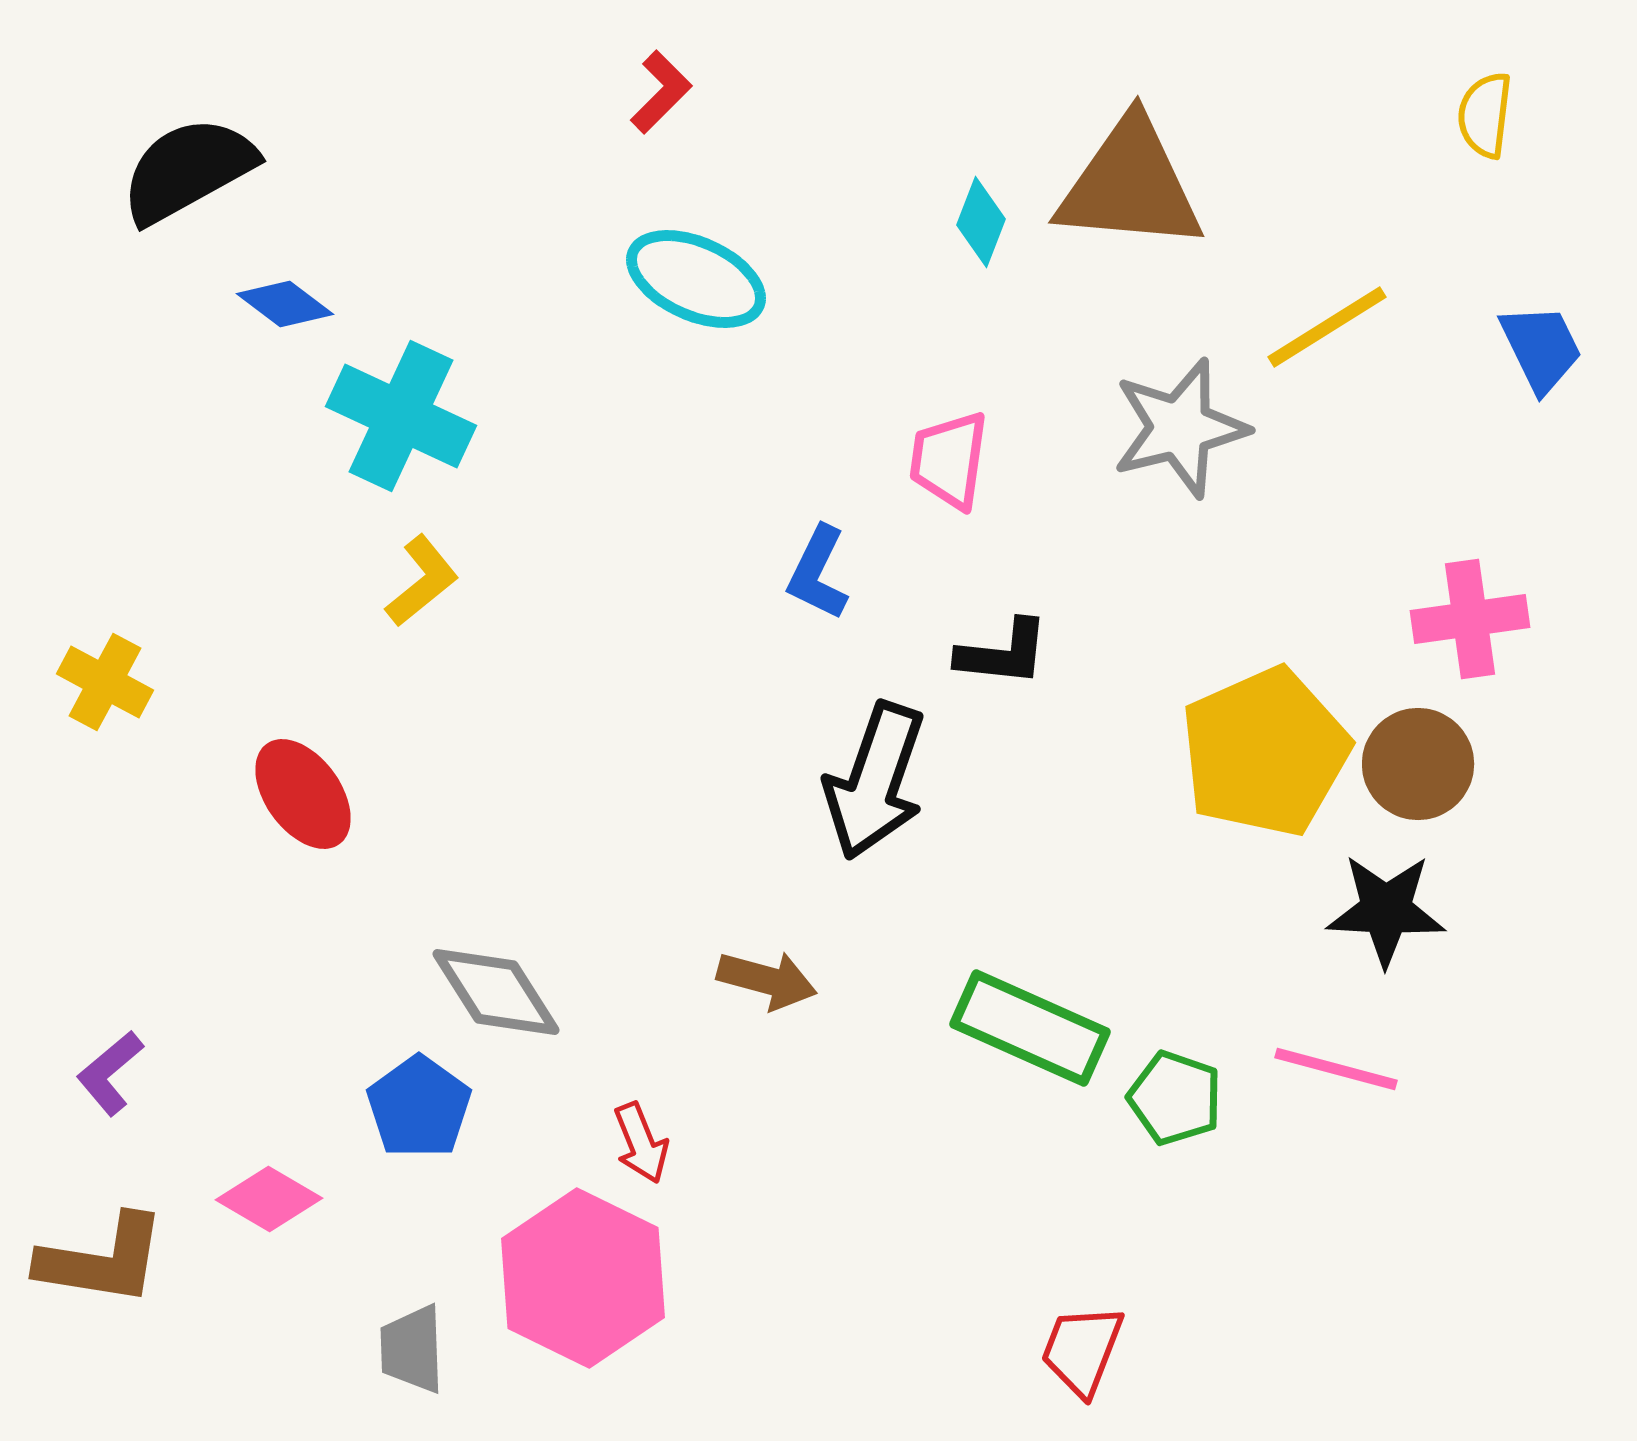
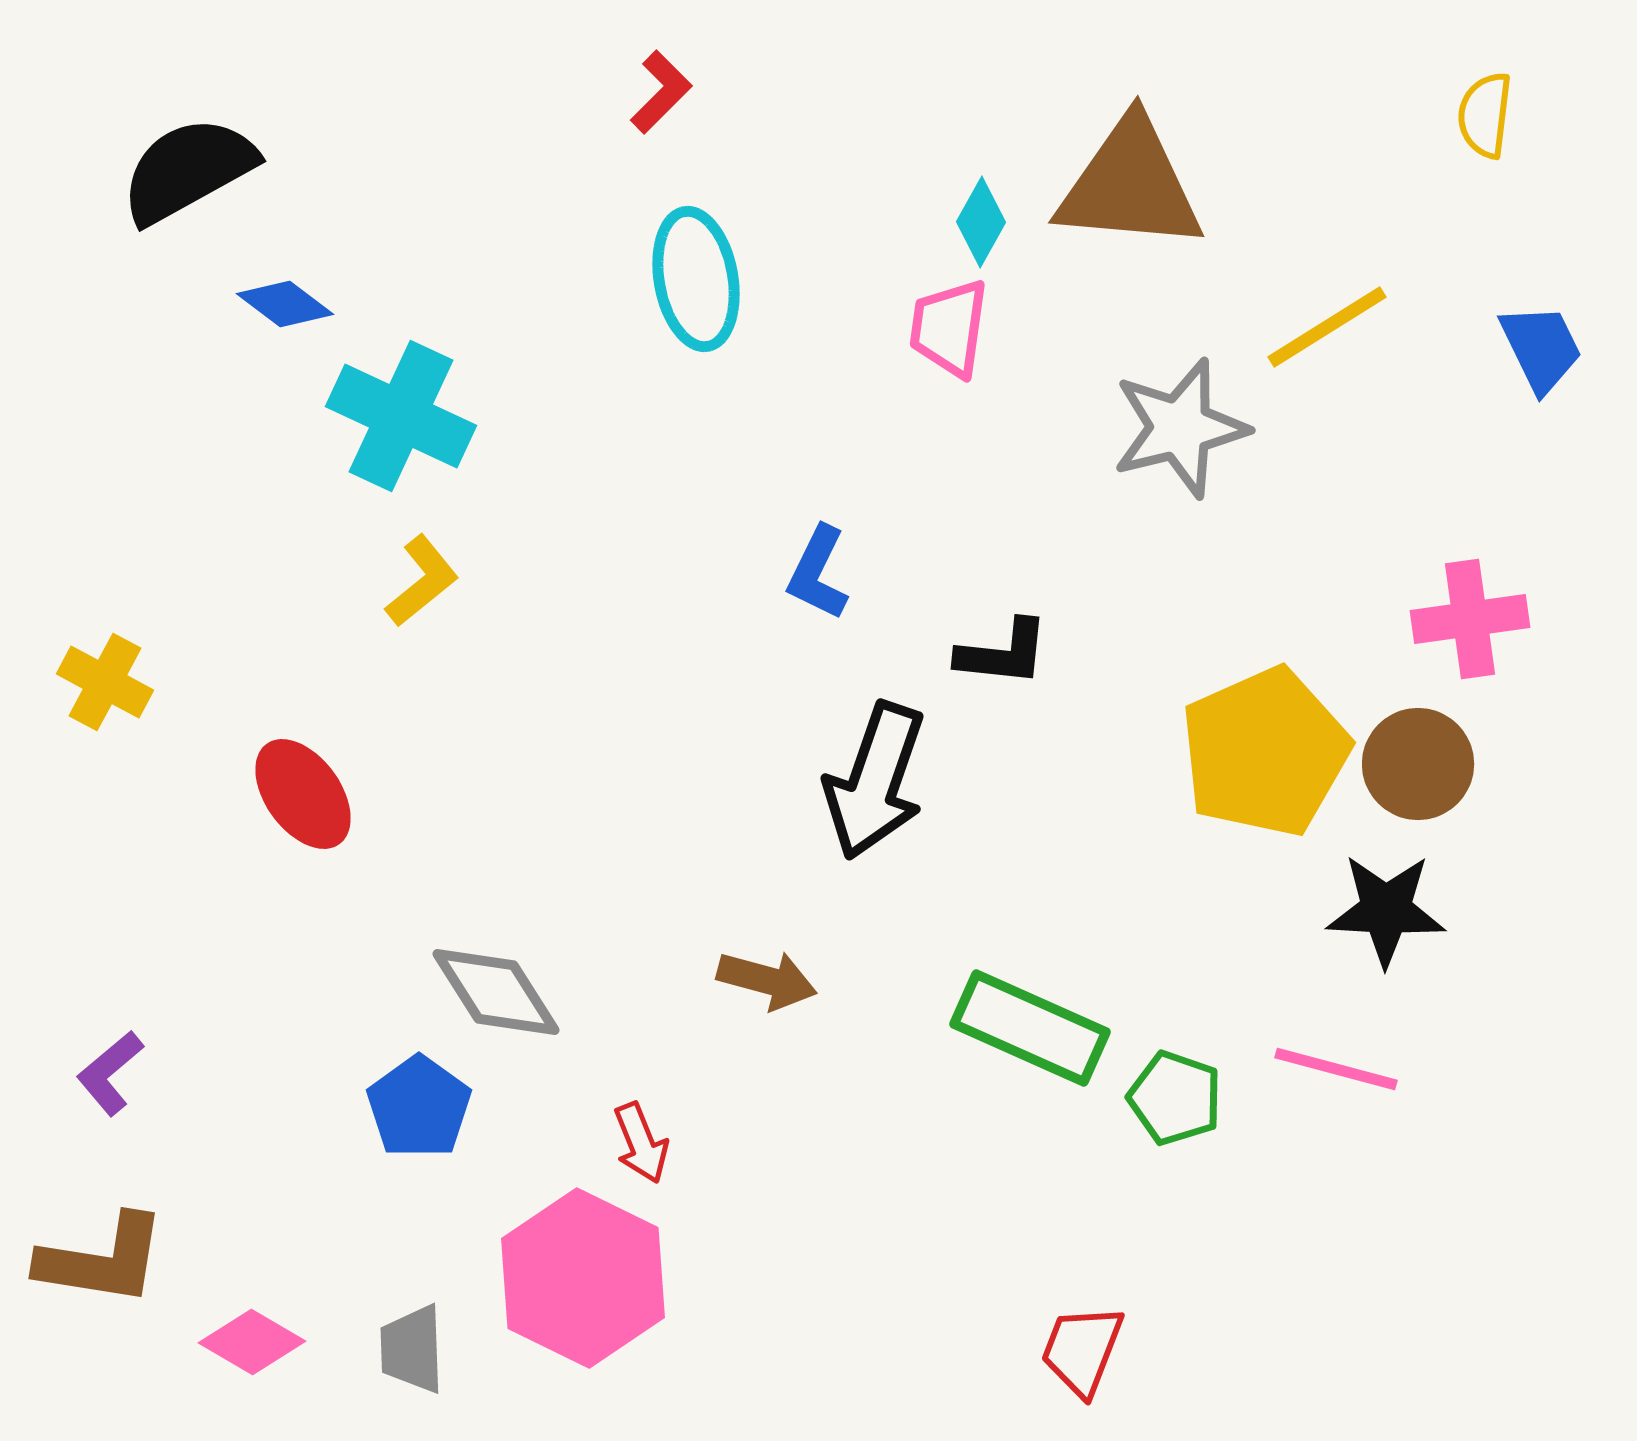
cyan diamond: rotated 8 degrees clockwise
cyan ellipse: rotated 56 degrees clockwise
pink trapezoid: moved 132 px up
pink diamond: moved 17 px left, 143 px down
